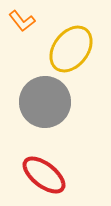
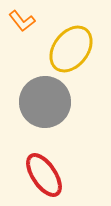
red ellipse: rotated 18 degrees clockwise
